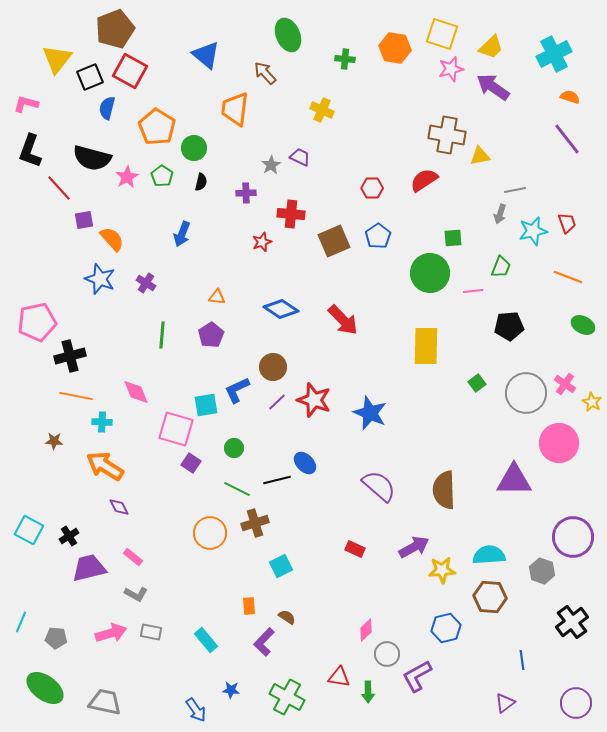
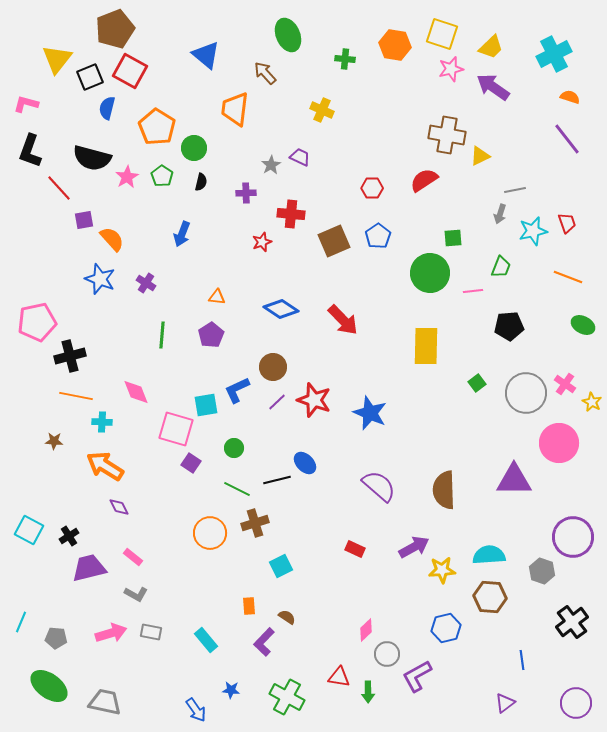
orange hexagon at (395, 48): moved 3 px up
yellow triangle at (480, 156): rotated 15 degrees counterclockwise
green ellipse at (45, 688): moved 4 px right, 2 px up
